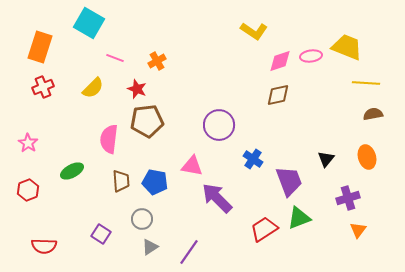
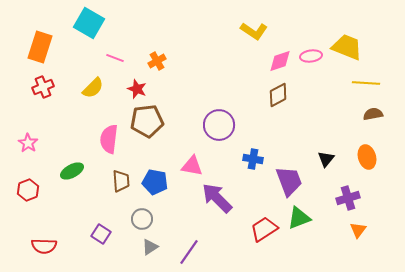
brown diamond: rotated 15 degrees counterclockwise
blue cross: rotated 24 degrees counterclockwise
